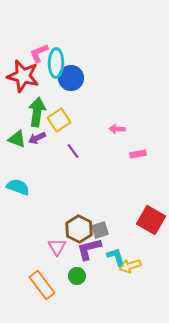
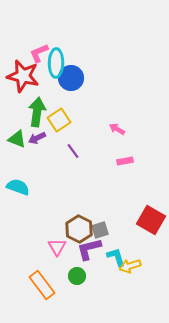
pink arrow: rotated 28 degrees clockwise
pink rectangle: moved 13 px left, 7 px down
